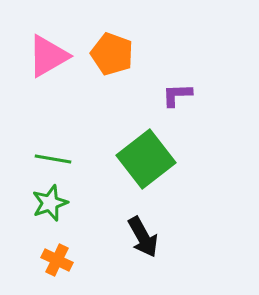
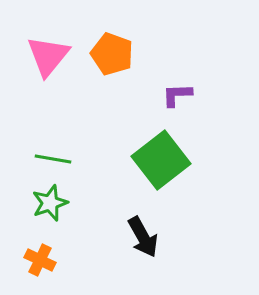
pink triangle: rotated 21 degrees counterclockwise
green square: moved 15 px right, 1 px down
orange cross: moved 17 px left
